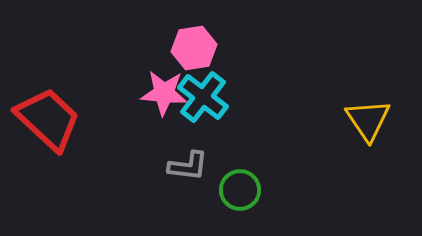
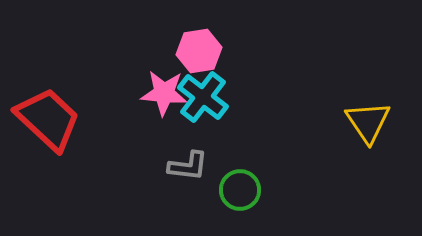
pink hexagon: moved 5 px right, 3 px down
yellow triangle: moved 2 px down
